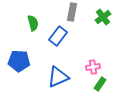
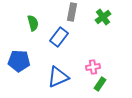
blue rectangle: moved 1 px right, 1 px down
